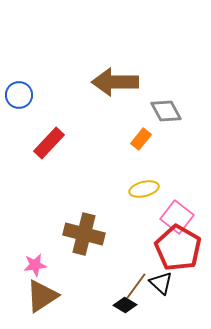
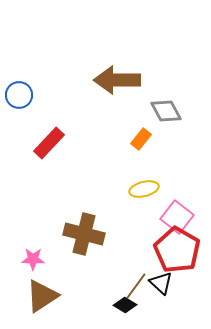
brown arrow: moved 2 px right, 2 px up
red pentagon: moved 1 px left, 2 px down
pink star: moved 2 px left, 6 px up; rotated 10 degrees clockwise
